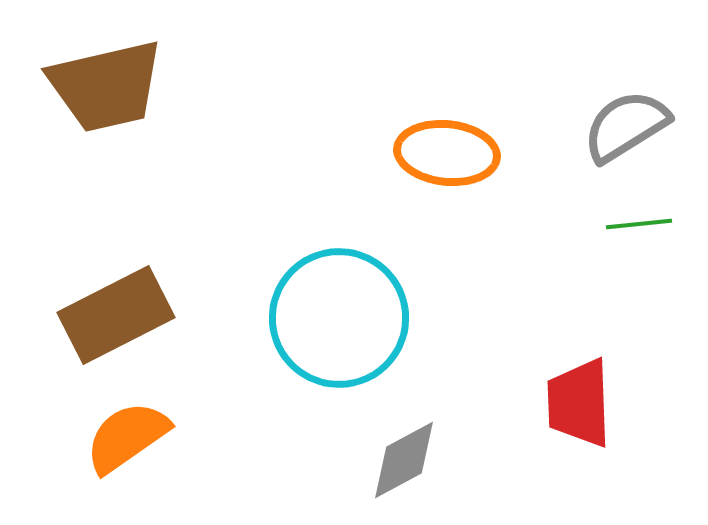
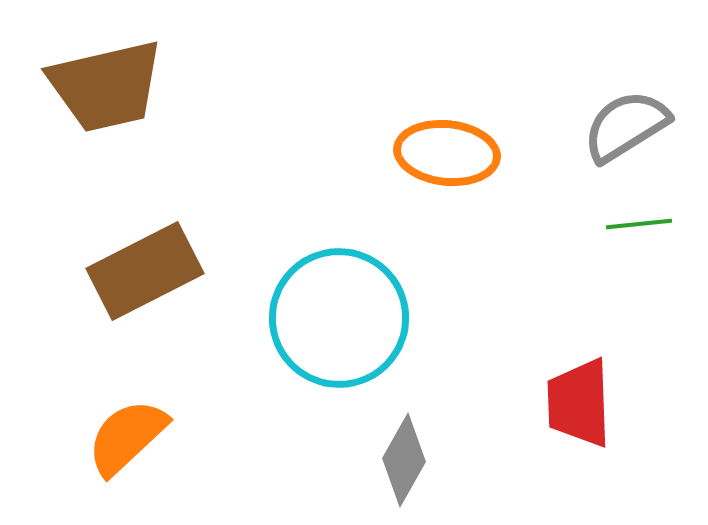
brown rectangle: moved 29 px right, 44 px up
orange semicircle: rotated 8 degrees counterclockwise
gray diamond: rotated 32 degrees counterclockwise
